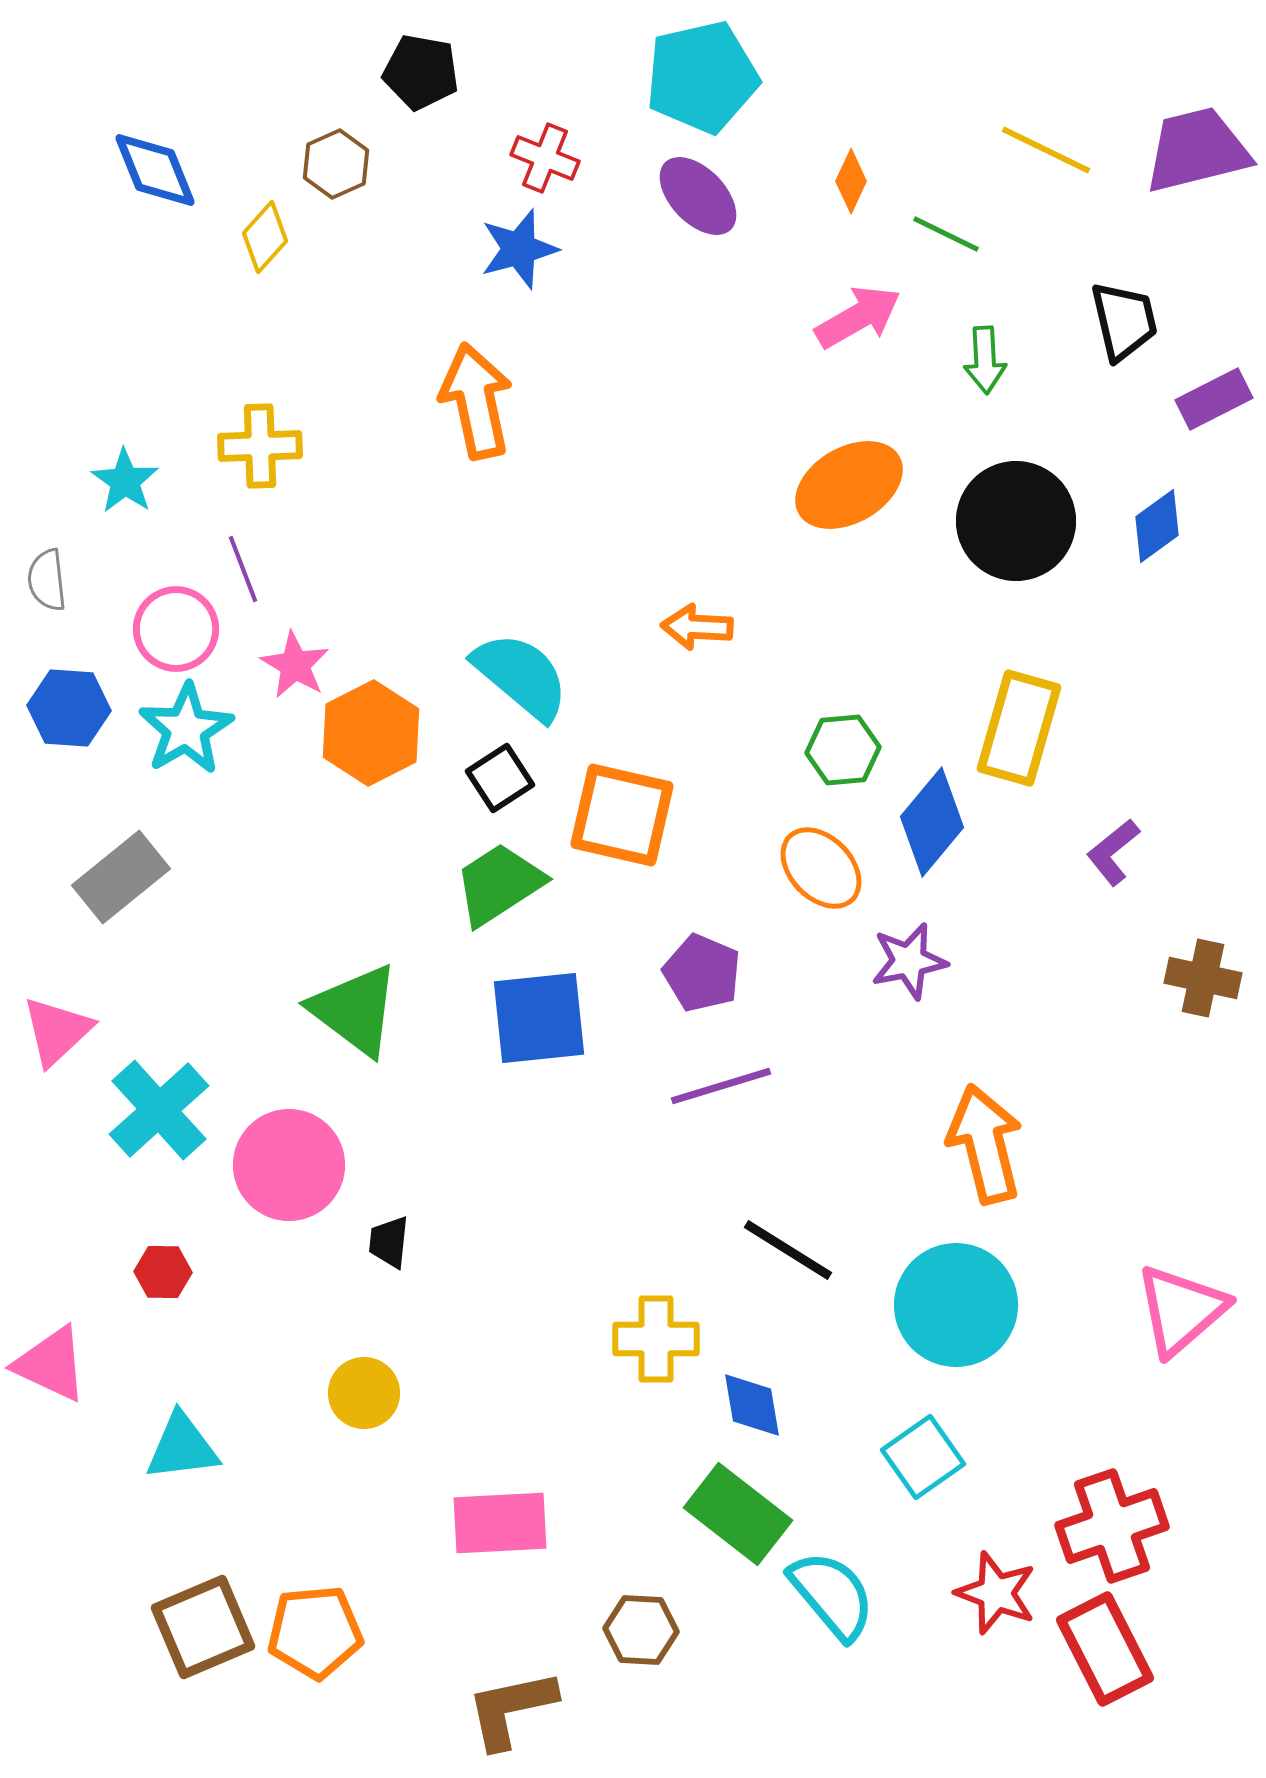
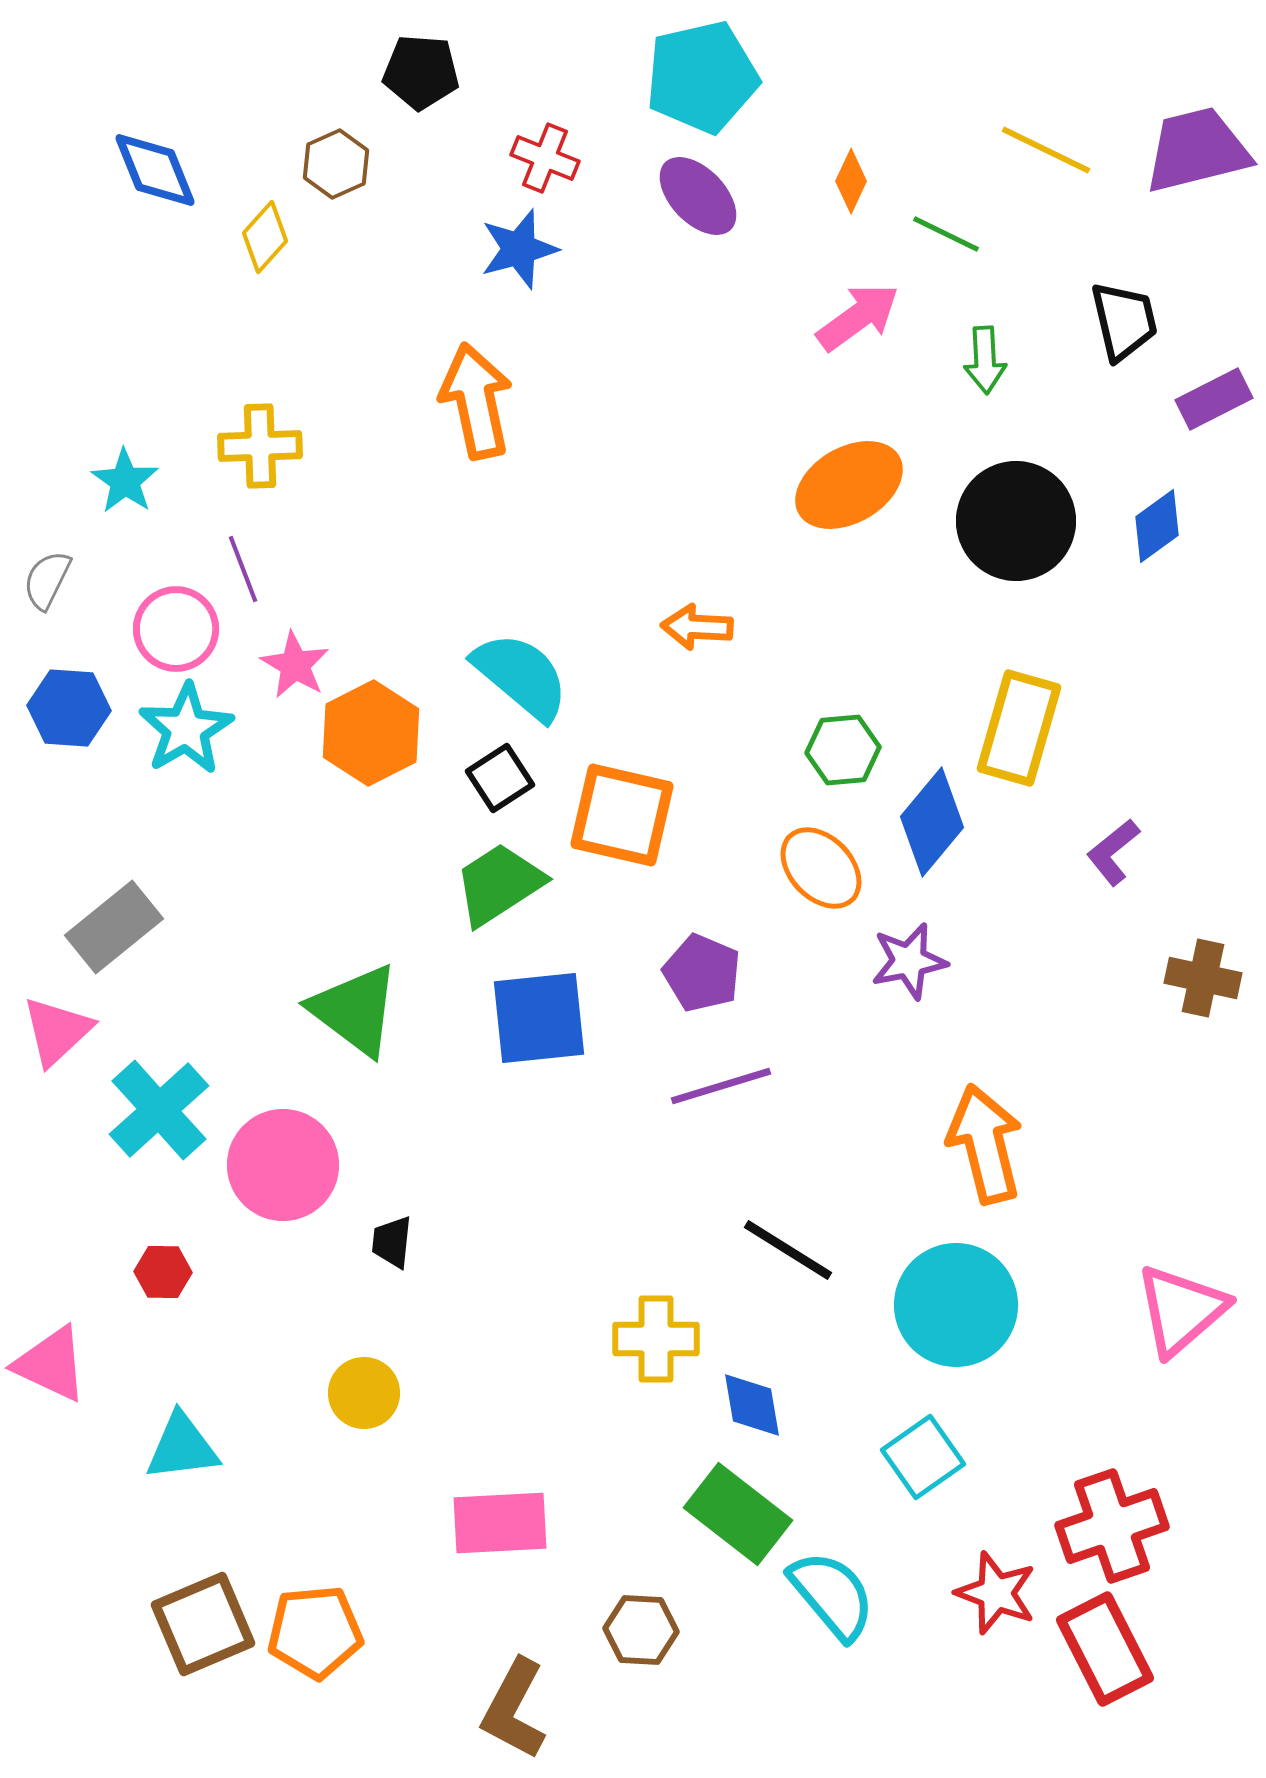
black pentagon at (421, 72): rotated 6 degrees counterclockwise
pink arrow at (858, 317): rotated 6 degrees counterclockwise
gray semicircle at (47, 580): rotated 32 degrees clockwise
gray rectangle at (121, 877): moved 7 px left, 50 px down
pink circle at (289, 1165): moved 6 px left
black trapezoid at (389, 1242): moved 3 px right
brown square at (203, 1627): moved 3 px up
brown L-shape at (511, 1709): moved 3 px right; rotated 50 degrees counterclockwise
